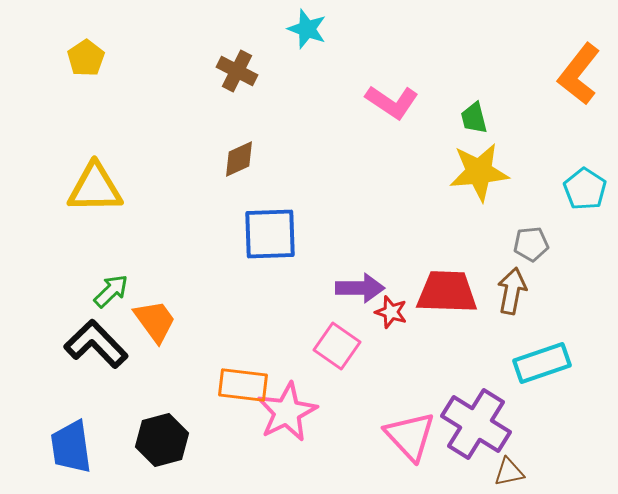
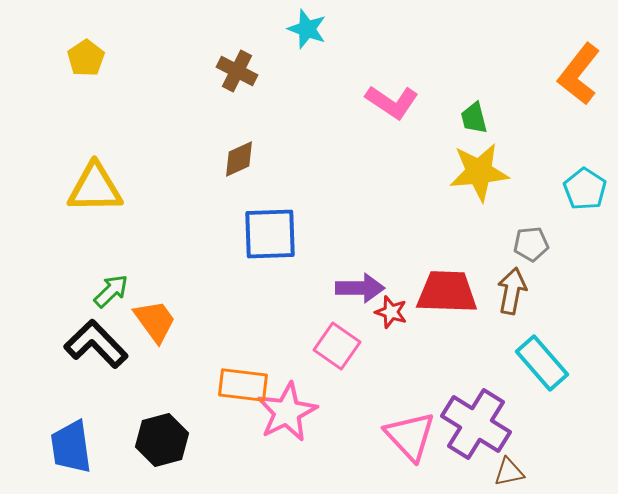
cyan rectangle: rotated 68 degrees clockwise
